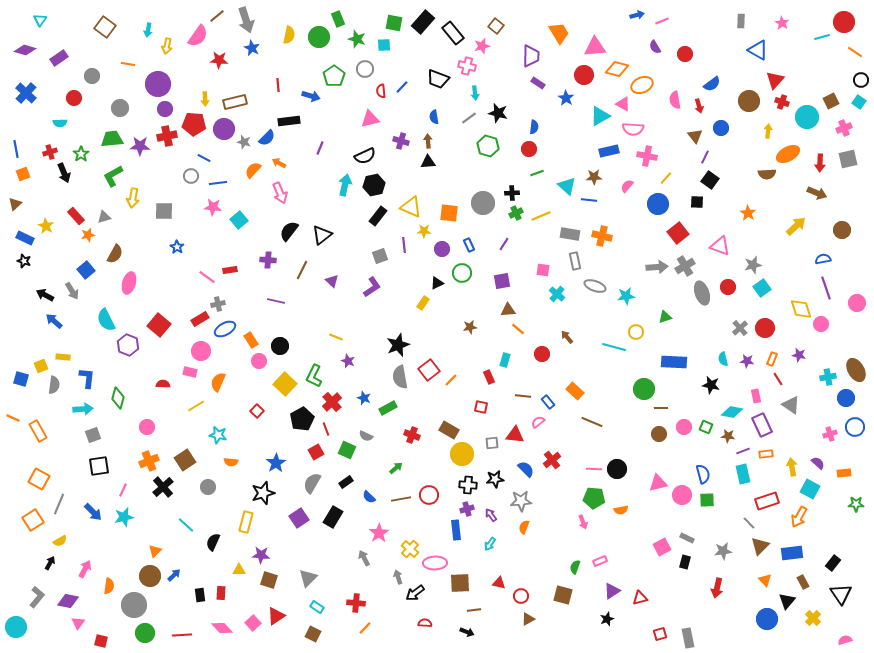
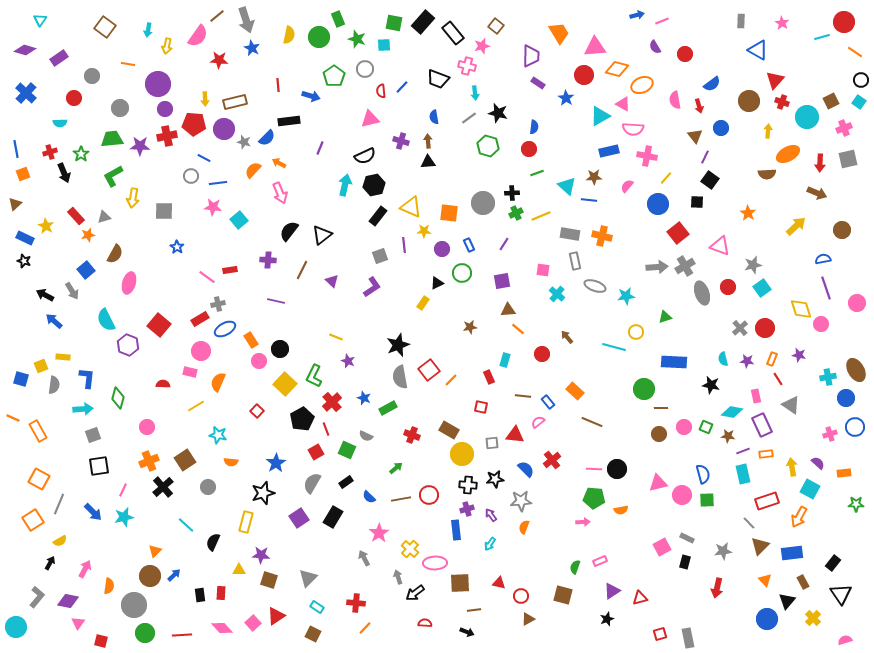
black circle at (280, 346): moved 3 px down
pink arrow at (583, 522): rotated 72 degrees counterclockwise
